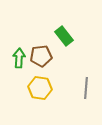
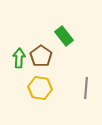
brown pentagon: rotated 30 degrees counterclockwise
